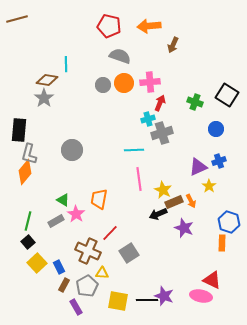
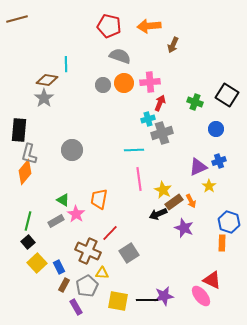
brown rectangle at (174, 202): rotated 12 degrees counterclockwise
purple star at (164, 296): rotated 30 degrees counterclockwise
pink ellipse at (201, 296): rotated 40 degrees clockwise
